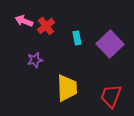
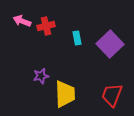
pink arrow: moved 2 px left
red cross: rotated 24 degrees clockwise
purple star: moved 6 px right, 16 px down
yellow trapezoid: moved 2 px left, 6 px down
red trapezoid: moved 1 px right, 1 px up
